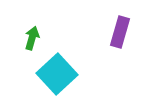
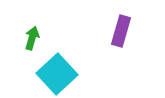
purple rectangle: moved 1 px right, 1 px up
